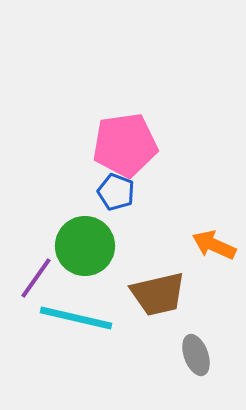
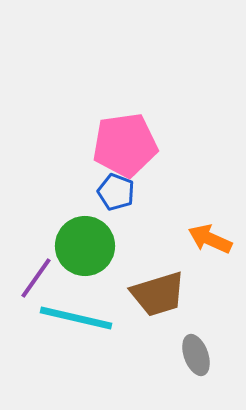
orange arrow: moved 4 px left, 6 px up
brown trapezoid: rotated 4 degrees counterclockwise
